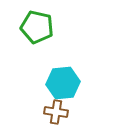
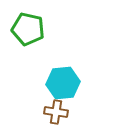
green pentagon: moved 9 px left, 2 px down
